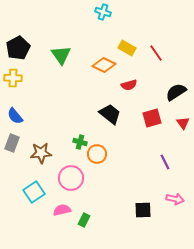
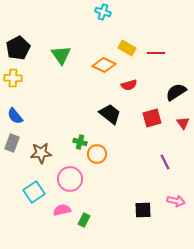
red line: rotated 54 degrees counterclockwise
pink circle: moved 1 px left, 1 px down
pink arrow: moved 1 px right, 2 px down
